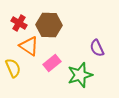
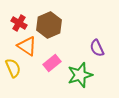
brown hexagon: rotated 25 degrees counterclockwise
orange triangle: moved 2 px left
